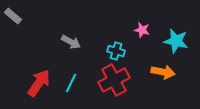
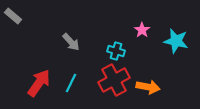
pink star: rotated 21 degrees clockwise
gray arrow: rotated 18 degrees clockwise
orange arrow: moved 15 px left, 15 px down
